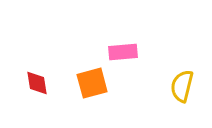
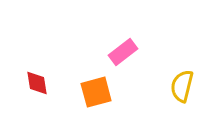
pink rectangle: rotated 32 degrees counterclockwise
orange square: moved 4 px right, 9 px down
